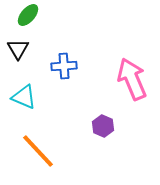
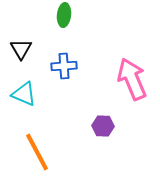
green ellipse: moved 36 px right; rotated 35 degrees counterclockwise
black triangle: moved 3 px right
cyan triangle: moved 3 px up
purple hexagon: rotated 20 degrees counterclockwise
orange line: moved 1 px left, 1 px down; rotated 15 degrees clockwise
